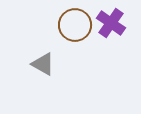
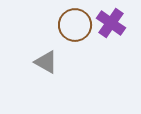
gray triangle: moved 3 px right, 2 px up
